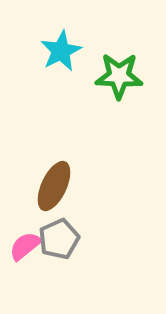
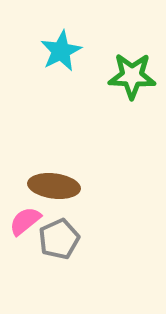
green star: moved 13 px right
brown ellipse: rotated 72 degrees clockwise
pink semicircle: moved 25 px up
